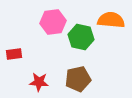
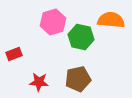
pink hexagon: rotated 10 degrees counterclockwise
red rectangle: rotated 14 degrees counterclockwise
